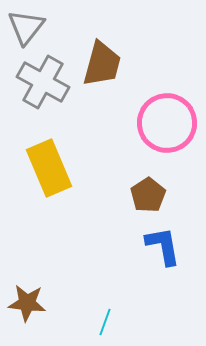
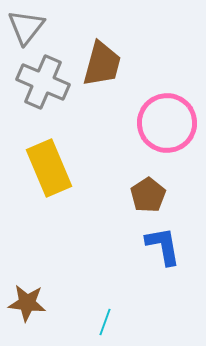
gray cross: rotated 6 degrees counterclockwise
